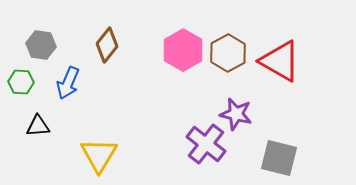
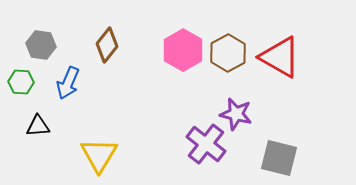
red triangle: moved 4 px up
